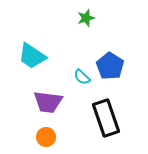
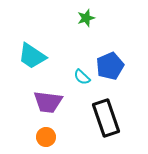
blue pentagon: rotated 16 degrees clockwise
